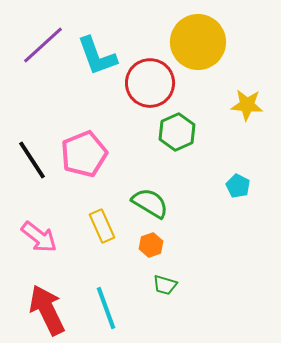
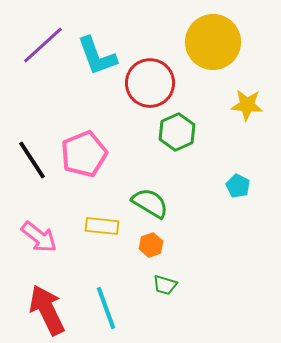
yellow circle: moved 15 px right
yellow rectangle: rotated 60 degrees counterclockwise
